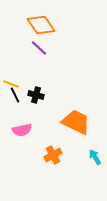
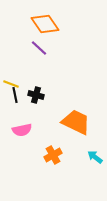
orange diamond: moved 4 px right, 1 px up
black line: rotated 14 degrees clockwise
cyan arrow: rotated 21 degrees counterclockwise
